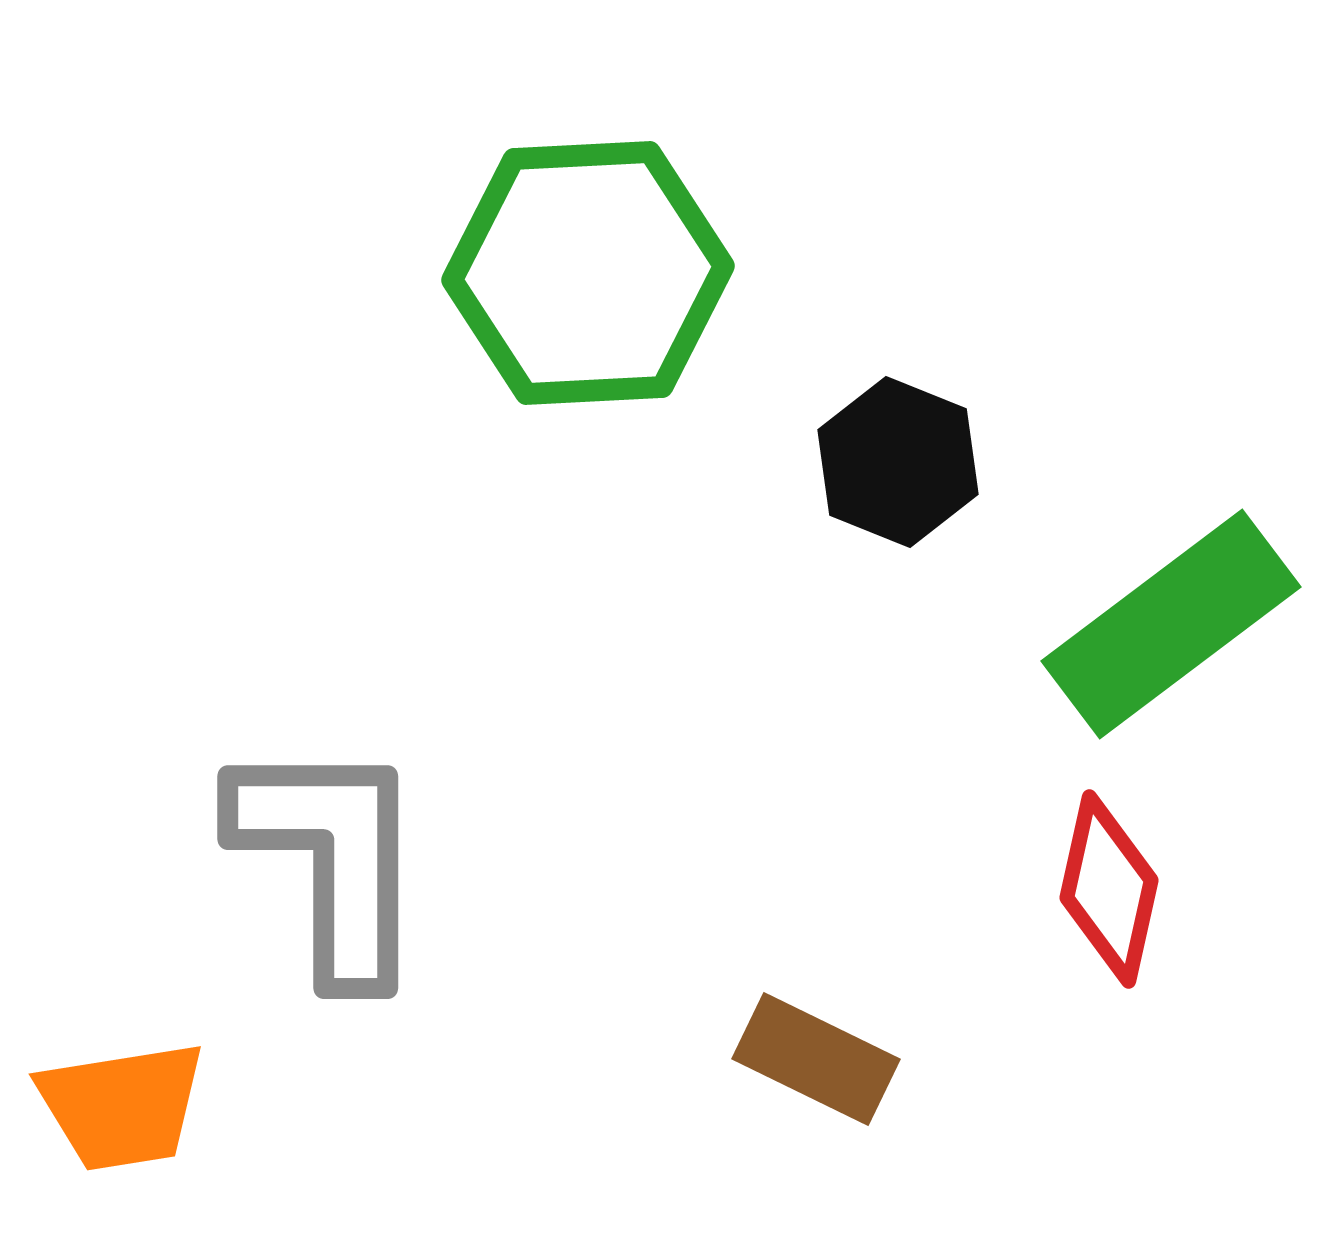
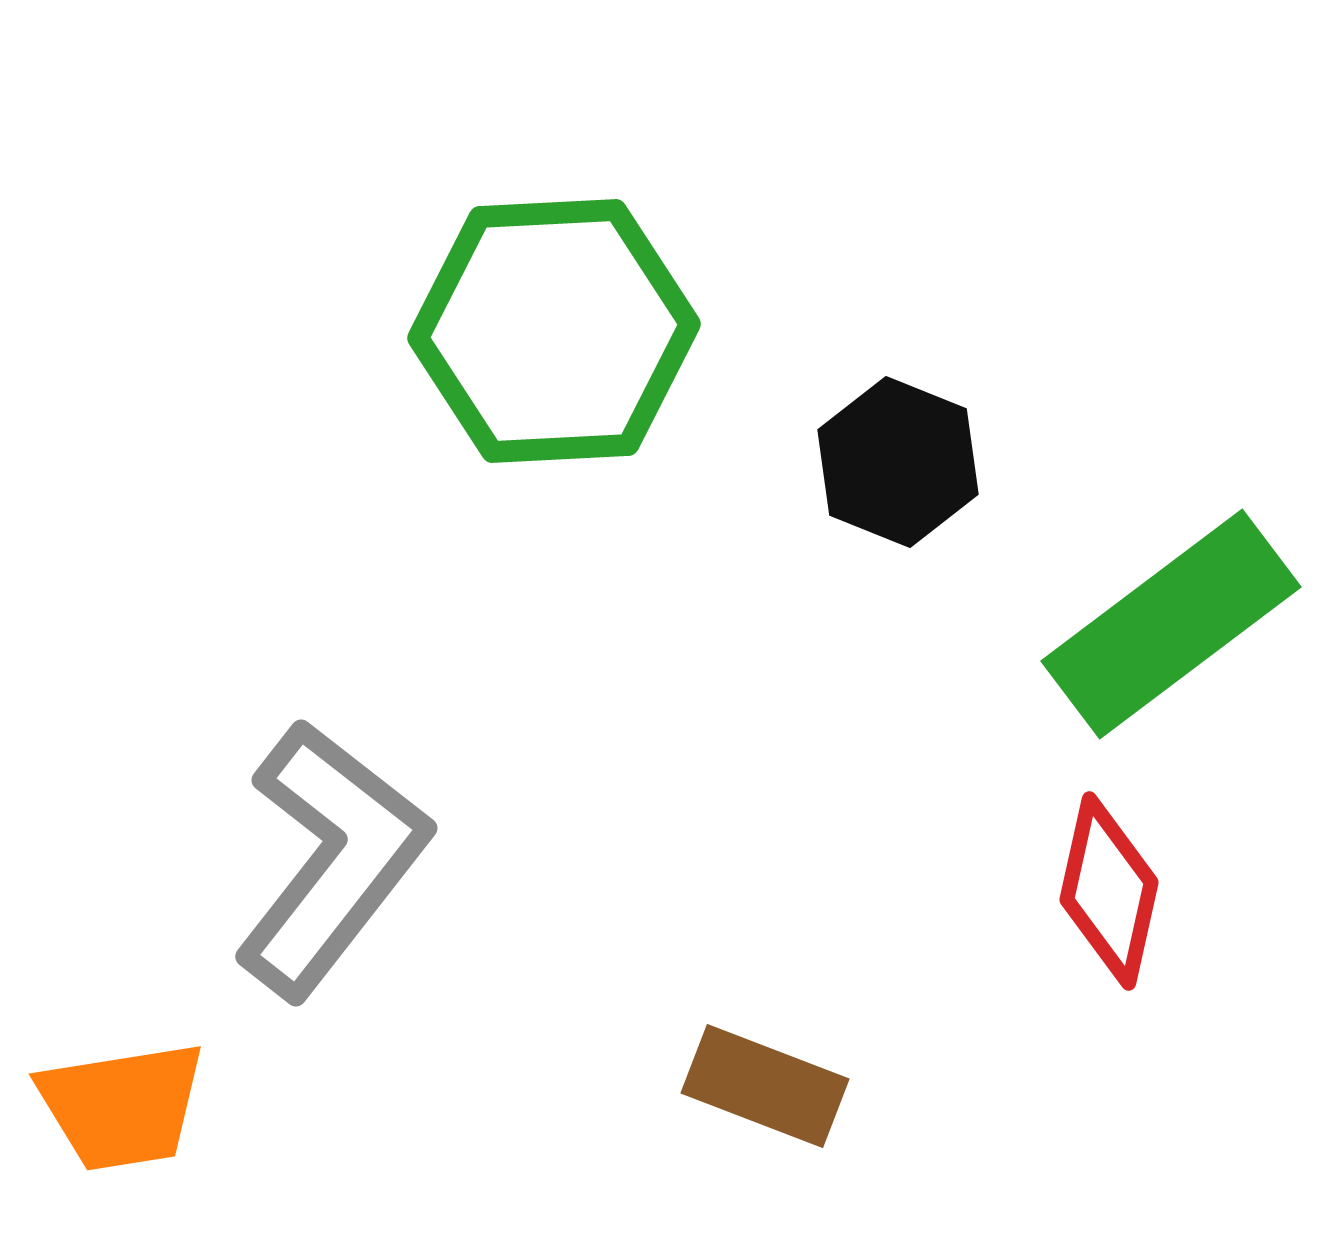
green hexagon: moved 34 px left, 58 px down
gray L-shape: rotated 38 degrees clockwise
red diamond: moved 2 px down
brown rectangle: moved 51 px left, 27 px down; rotated 5 degrees counterclockwise
